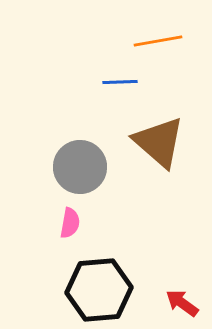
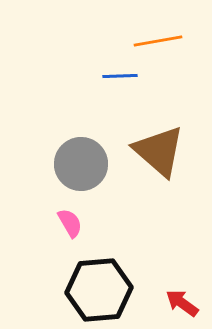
blue line: moved 6 px up
brown triangle: moved 9 px down
gray circle: moved 1 px right, 3 px up
pink semicircle: rotated 40 degrees counterclockwise
